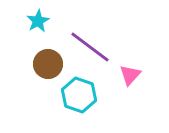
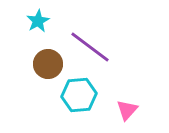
pink triangle: moved 3 px left, 35 px down
cyan hexagon: rotated 24 degrees counterclockwise
